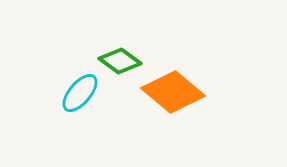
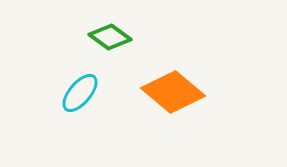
green diamond: moved 10 px left, 24 px up
